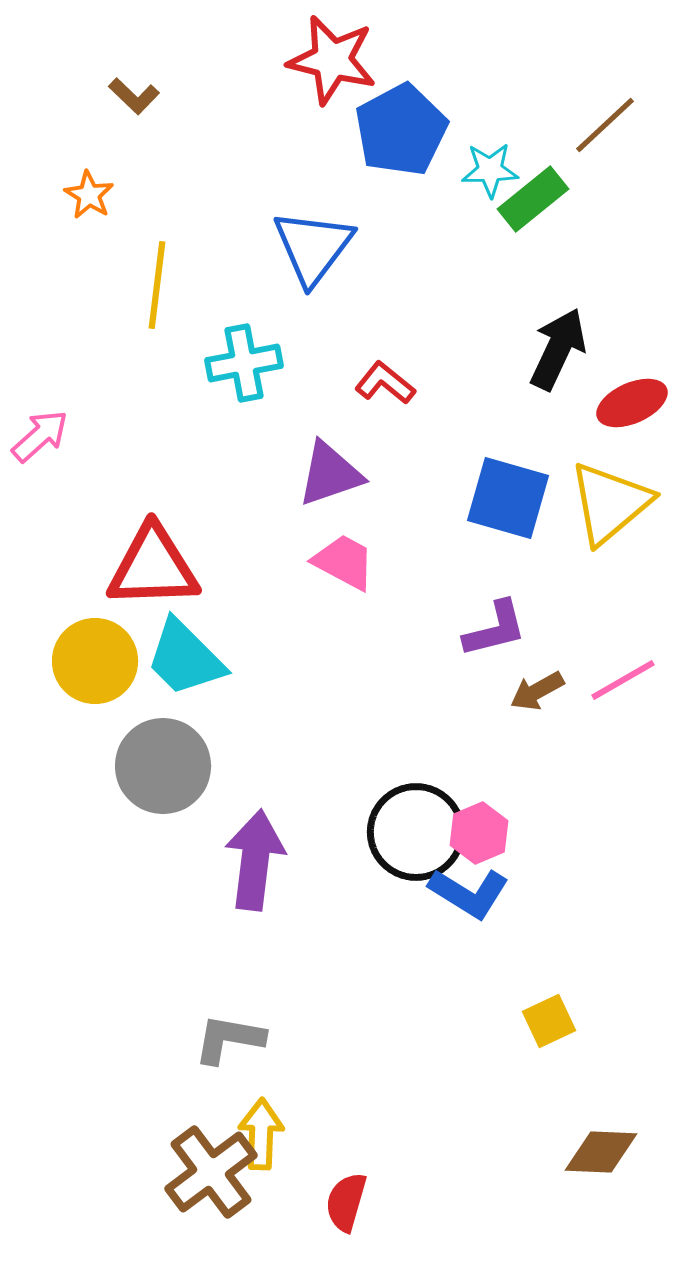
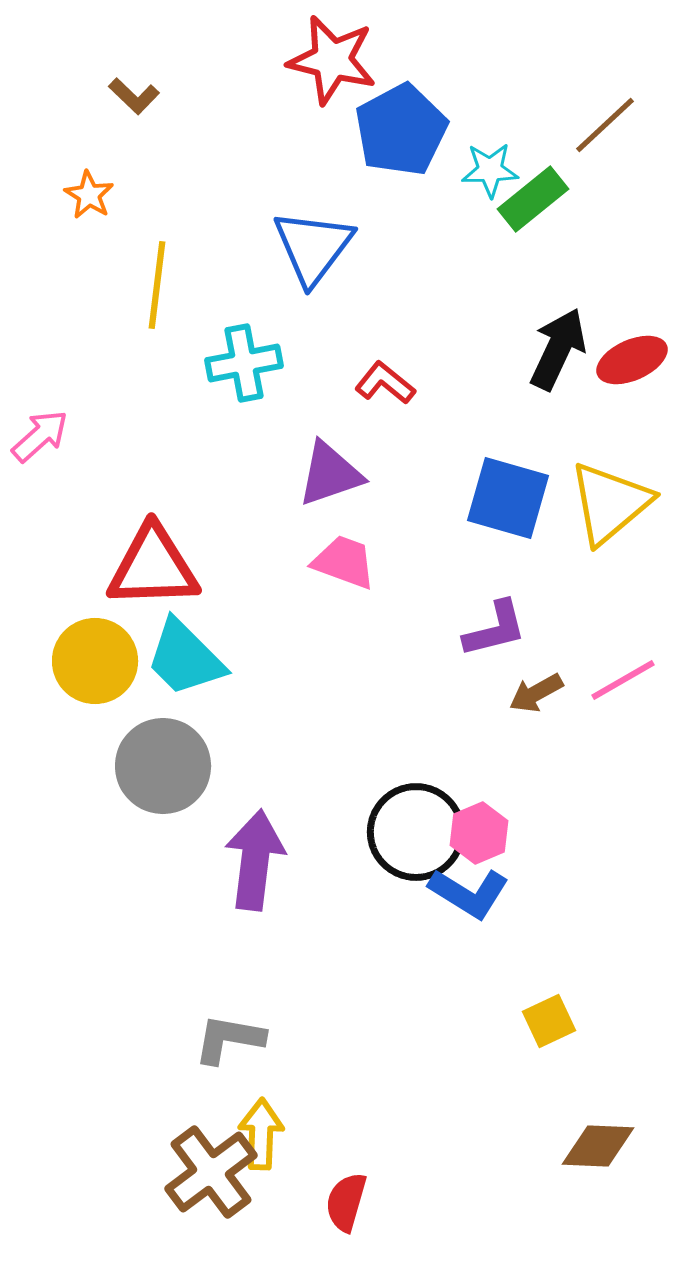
red ellipse: moved 43 px up
pink trapezoid: rotated 8 degrees counterclockwise
brown arrow: moved 1 px left, 2 px down
brown diamond: moved 3 px left, 6 px up
